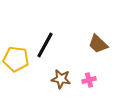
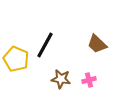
brown trapezoid: moved 1 px left
yellow pentagon: rotated 15 degrees clockwise
